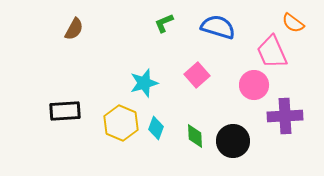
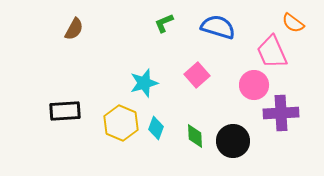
purple cross: moved 4 px left, 3 px up
